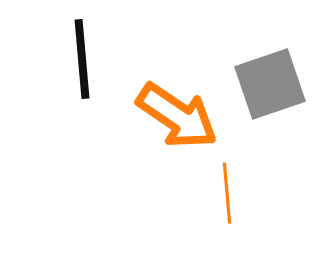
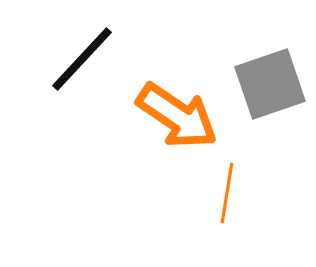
black line: rotated 48 degrees clockwise
orange line: rotated 14 degrees clockwise
